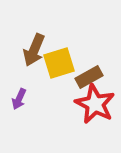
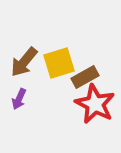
brown arrow: moved 10 px left, 12 px down; rotated 16 degrees clockwise
brown rectangle: moved 4 px left
